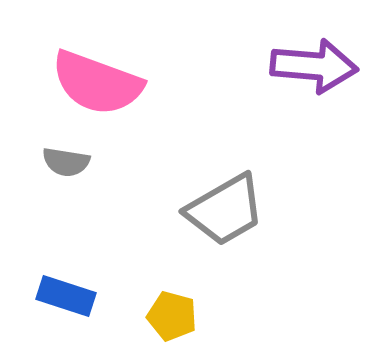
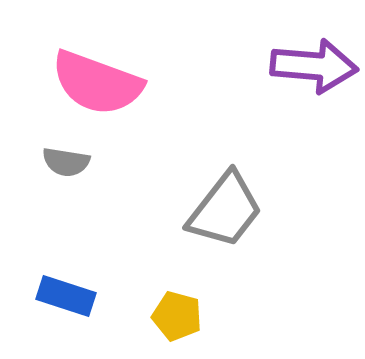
gray trapezoid: rotated 22 degrees counterclockwise
yellow pentagon: moved 5 px right
